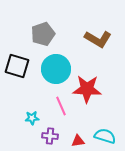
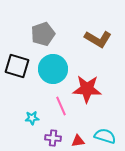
cyan circle: moved 3 px left
purple cross: moved 3 px right, 2 px down
